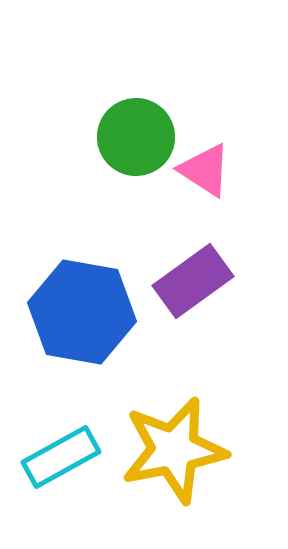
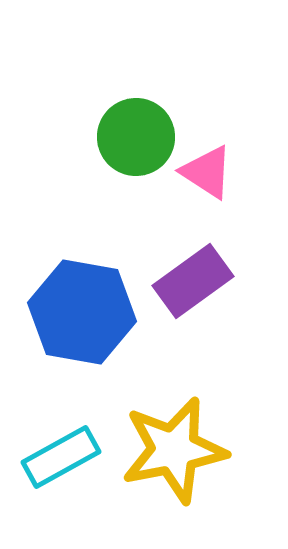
pink triangle: moved 2 px right, 2 px down
